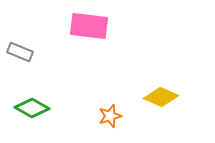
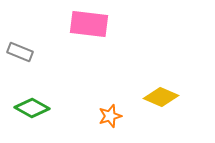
pink rectangle: moved 2 px up
